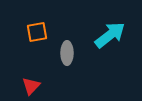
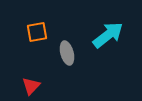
cyan arrow: moved 2 px left
gray ellipse: rotated 15 degrees counterclockwise
